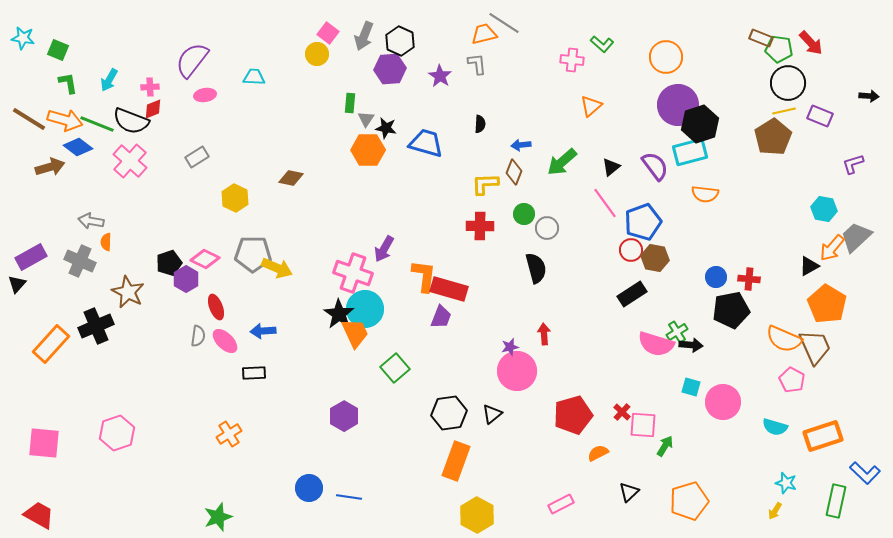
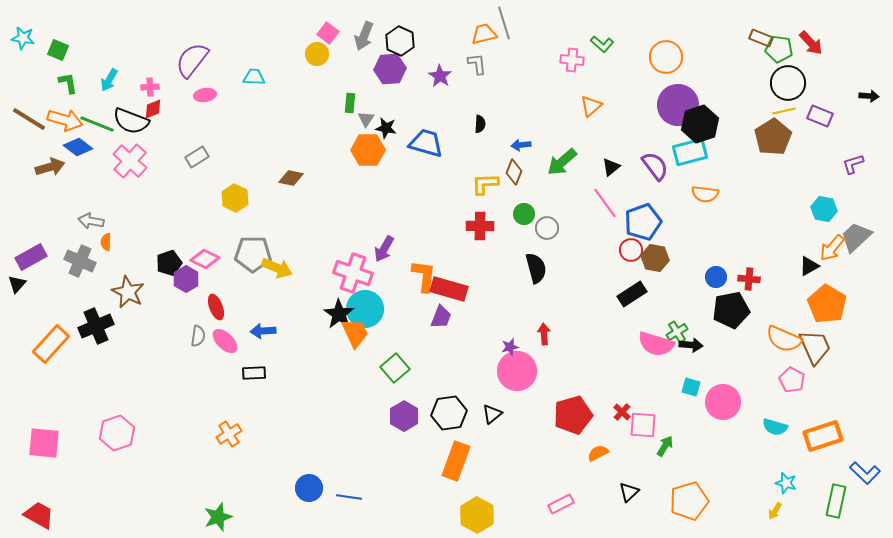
gray line at (504, 23): rotated 40 degrees clockwise
purple hexagon at (344, 416): moved 60 px right
